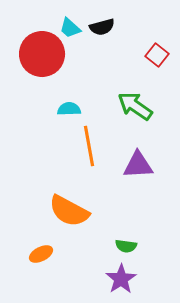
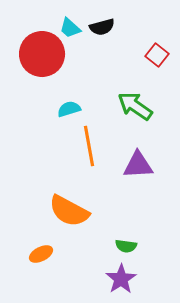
cyan semicircle: rotated 15 degrees counterclockwise
